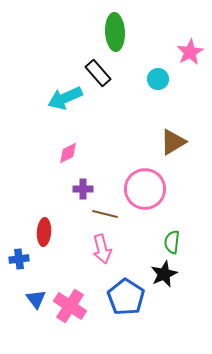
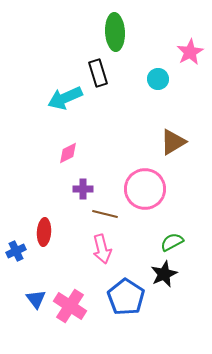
black rectangle: rotated 24 degrees clockwise
green semicircle: rotated 55 degrees clockwise
blue cross: moved 3 px left, 8 px up; rotated 18 degrees counterclockwise
